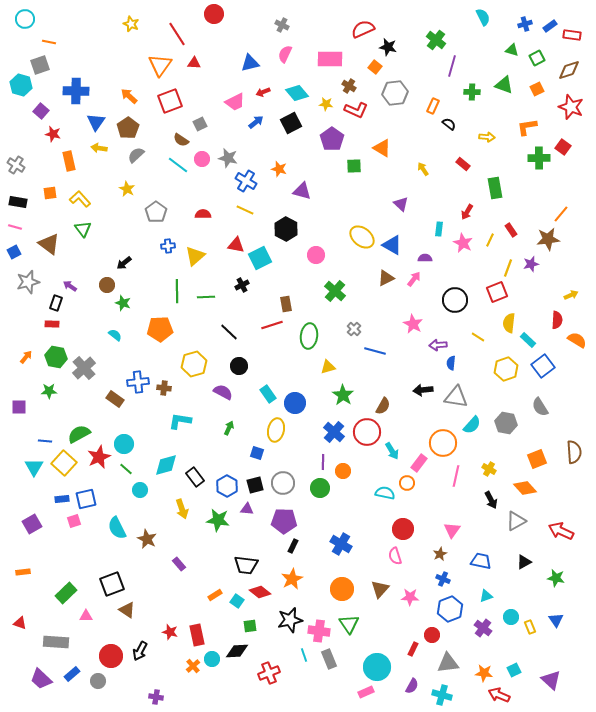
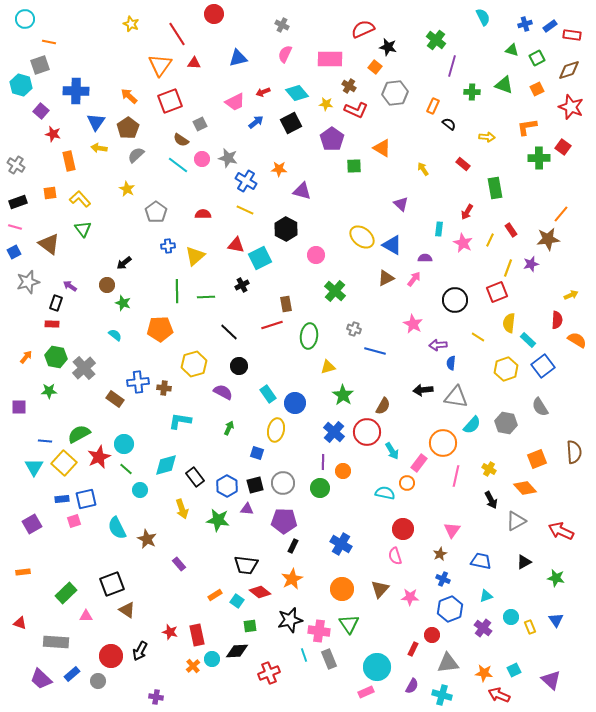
blue triangle at (250, 63): moved 12 px left, 5 px up
orange star at (279, 169): rotated 14 degrees counterclockwise
black rectangle at (18, 202): rotated 30 degrees counterclockwise
gray cross at (354, 329): rotated 24 degrees counterclockwise
